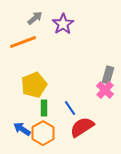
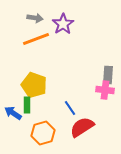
gray arrow: rotated 49 degrees clockwise
orange line: moved 13 px right, 3 px up
gray rectangle: rotated 12 degrees counterclockwise
yellow pentagon: rotated 30 degrees counterclockwise
pink cross: rotated 36 degrees counterclockwise
green rectangle: moved 17 px left, 3 px up
blue arrow: moved 9 px left, 16 px up
orange hexagon: rotated 15 degrees clockwise
